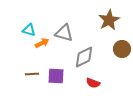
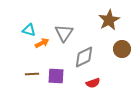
gray triangle: rotated 48 degrees clockwise
red semicircle: rotated 40 degrees counterclockwise
